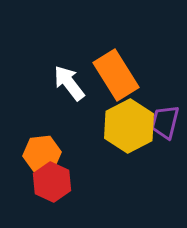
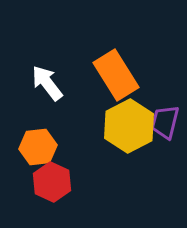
white arrow: moved 22 px left
orange hexagon: moved 4 px left, 7 px up
